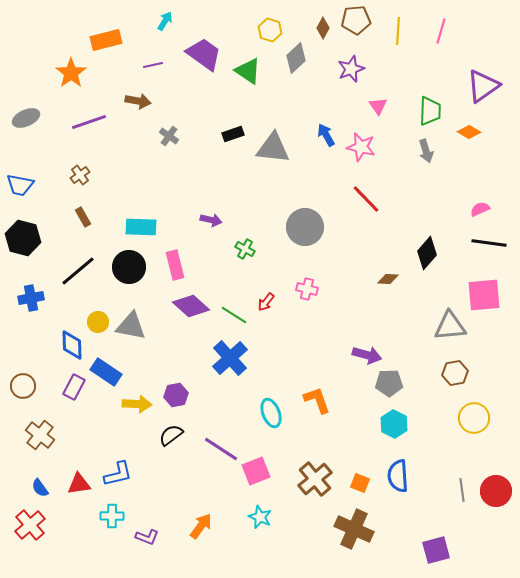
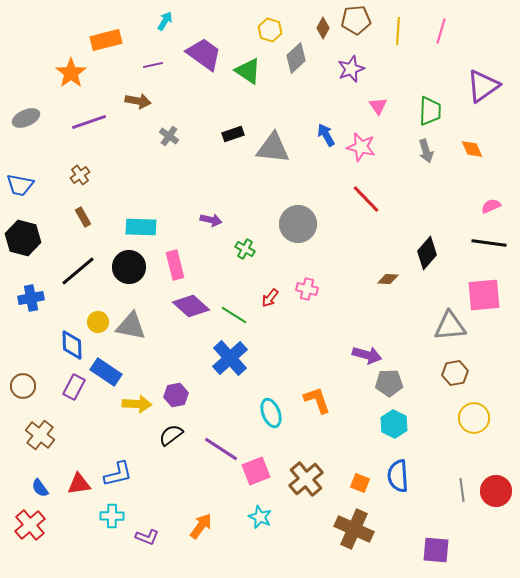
orange diamond at (469, 132): moved 3 px right, 17 px down; rotated 35 degrees clockwise
pink semicircle at (480, 209): moved 11 px right, 3 px up
gray circle at (305, 227): moved 7 px left, 3 px up
red arrow at (266, 302): moved 4 px right, 4 px up
brown cross at (315, 479): moved 9 px left
purple square at (436, 550): rotated 20 degrees clockwise
